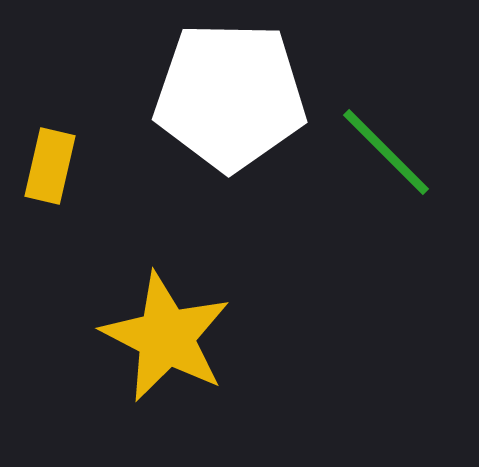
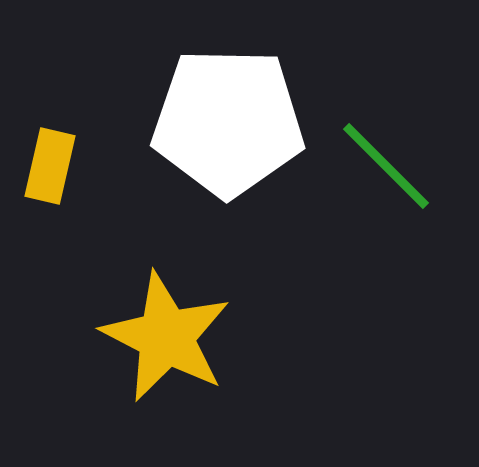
white pentagon: moved 2 px left, 26 px down
green line: moved 14 px down
